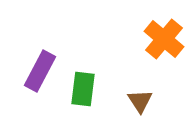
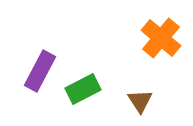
orange cross: moved 3 px left, 1 px up
green rectangle: rotated 56 degrees clockwise
